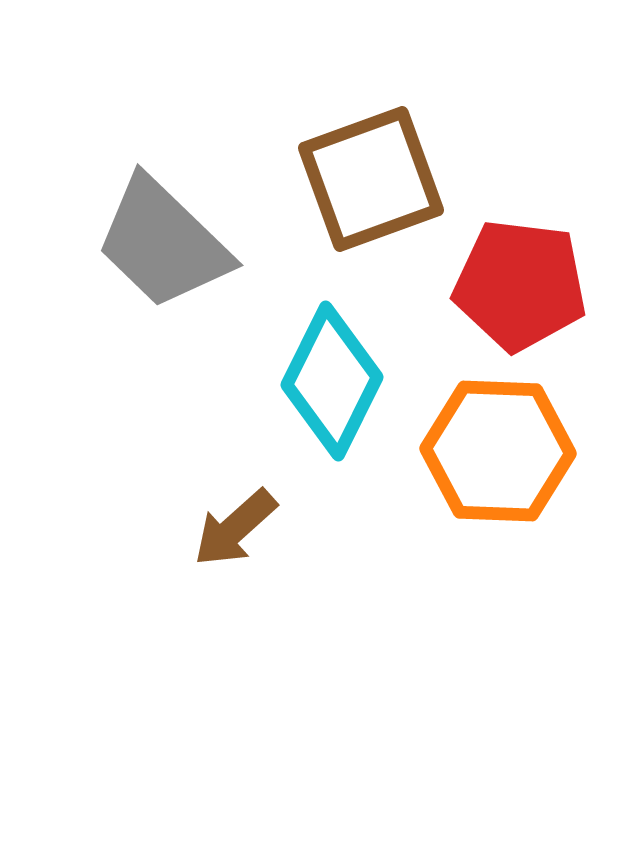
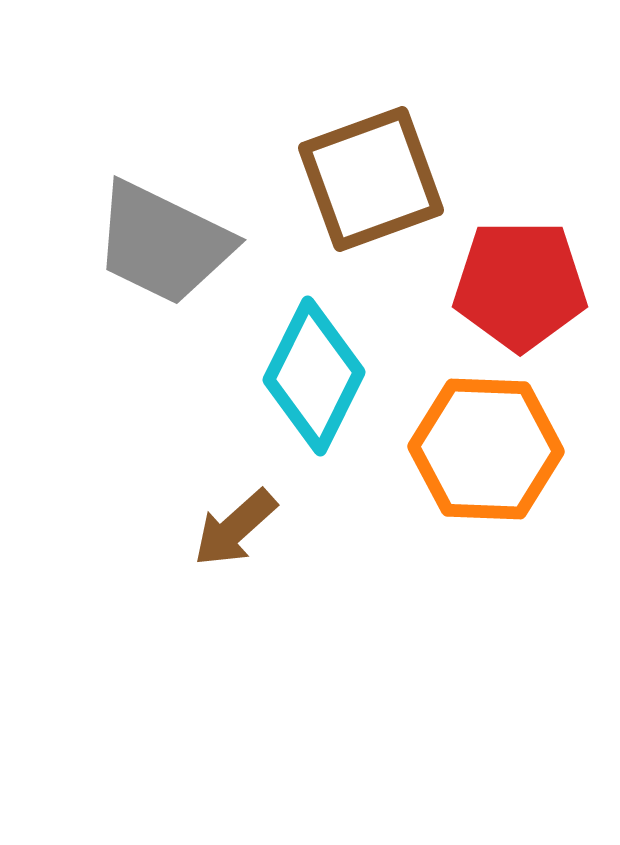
gray trapezoid: rotated 18 degrees counterclockwise
red pentagon: rotated 7 degrees counterclockwise
cyan diamond: moved 18 px left, 5 px up
orange hexagon: moved 12 px left, 2 px up
